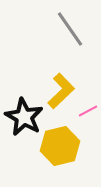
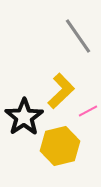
gray line: moved 8 px right, 7 px down
black star: rotated 9 degrees clockwise
